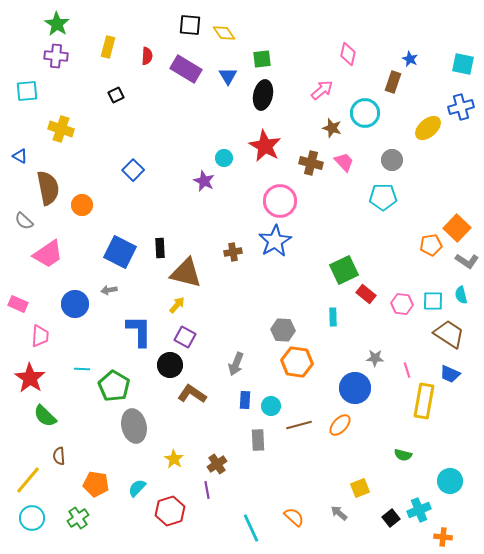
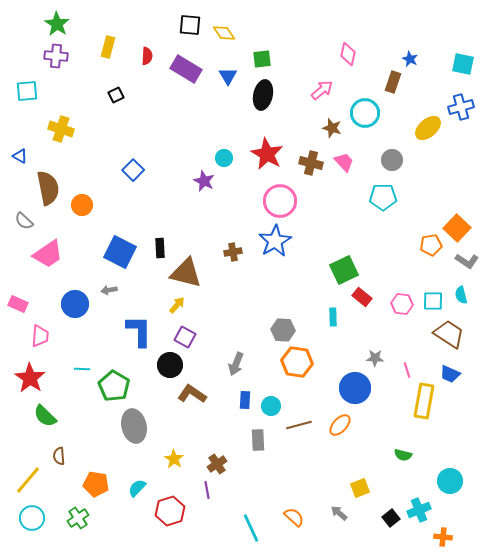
red star at (265, 146): moved 2 px right, 8 px down
red rectangle at (366, 294): moved 4 px left, 3 px down
